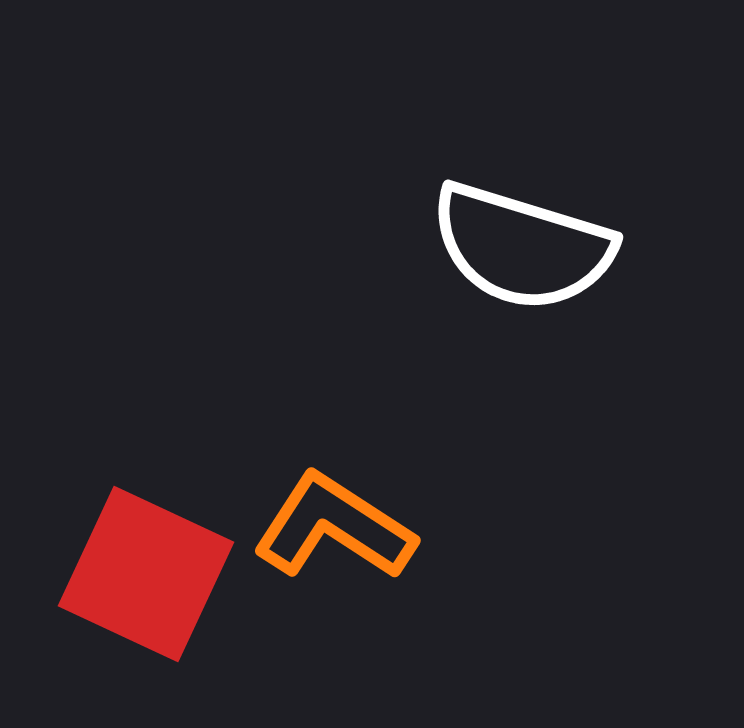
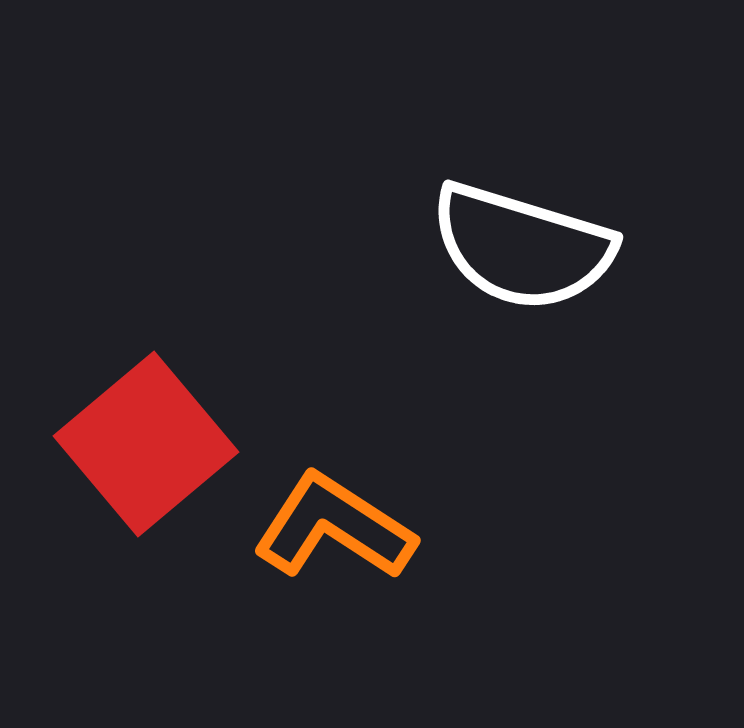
red square: moved 130 px up; rotated 25 degrees clockwise
